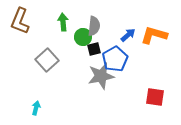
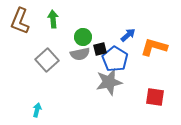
green arrow: moved 10 px left, 3 px up
gray semicircle: moved 14 px left, 28 px down; rotated 72 degrees clockwise
orange L-shape: moved 12 px down
black square: moved 6 px right
blue pentagon: rotated 10 degrees counterclockwise
gray star: moved 8 px right, 6 px down
cyan arrow: moved 1 px right, 2 px down
